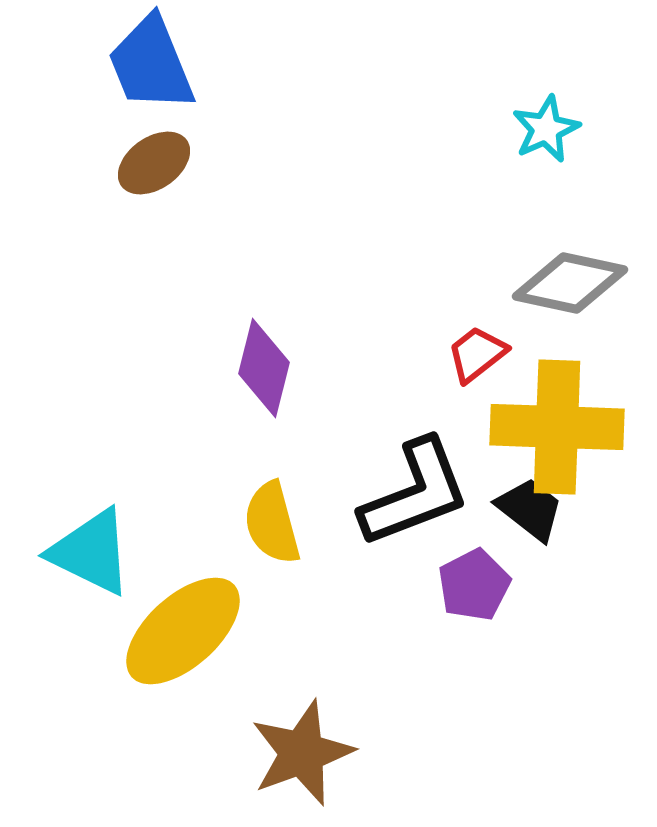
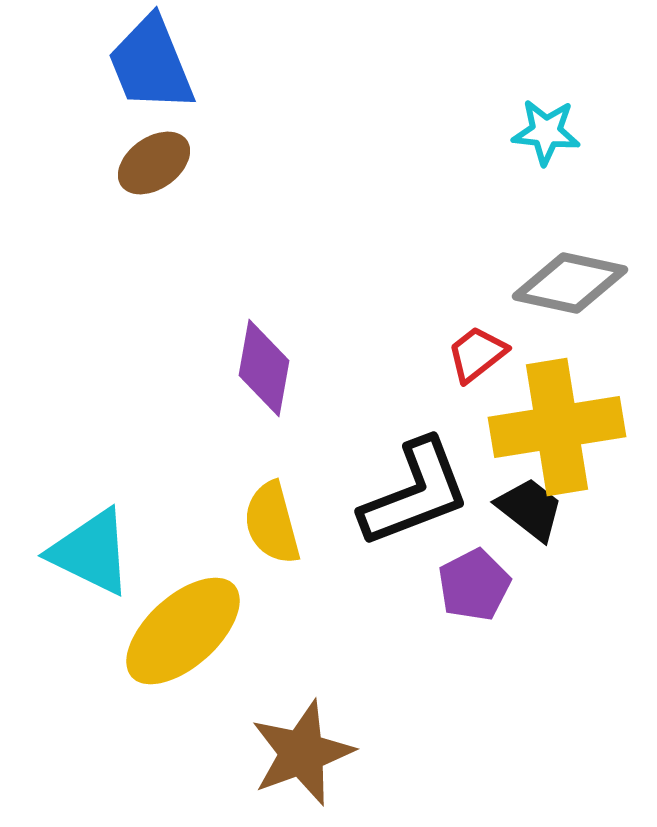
cyan star: moved 3 px down; rotated 30 degrees clockwise
purple diamond: rotated 4 degrees counterclockwise
yellow cross: rotated 11 degrees counterclockwise
